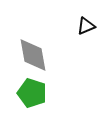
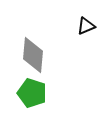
gray diamond: rotated 15 degrees clockwise
